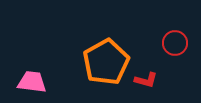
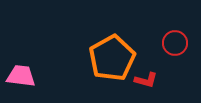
orange pentagon: moved 6 px right, 4 px up
pink trapezoid: moved 11 px left, 6 px up
